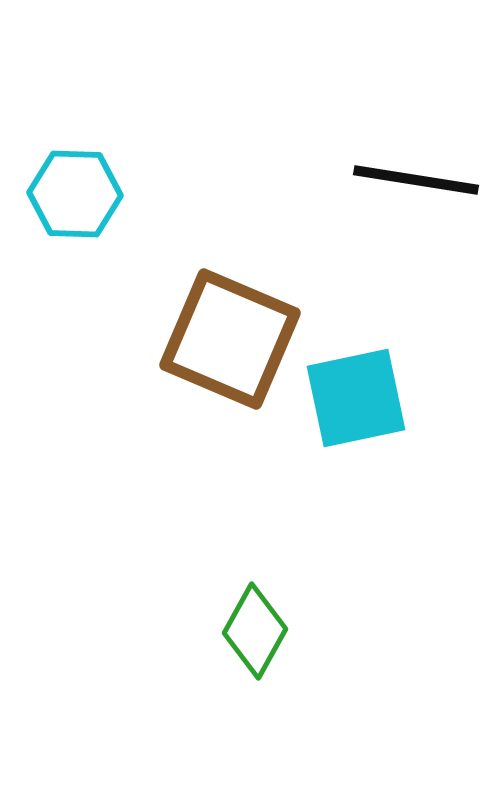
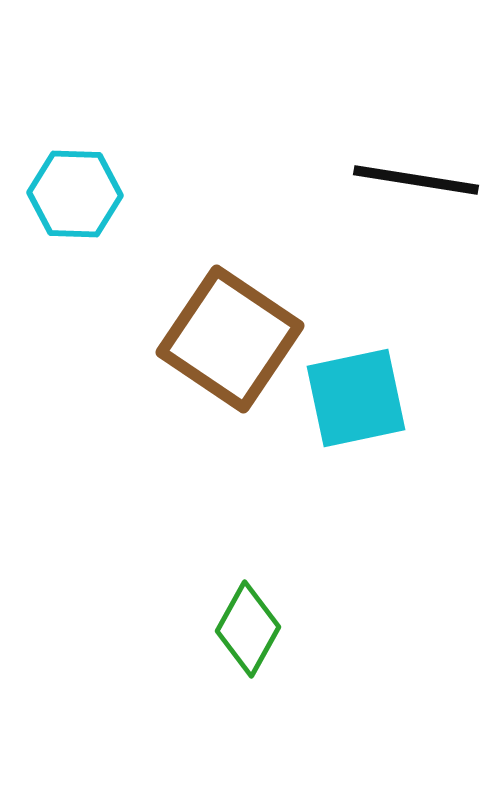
brown square: rotated 11 degrees clockwise
green diamond: moved 7 px left, 2 px up
